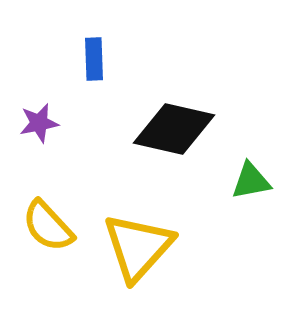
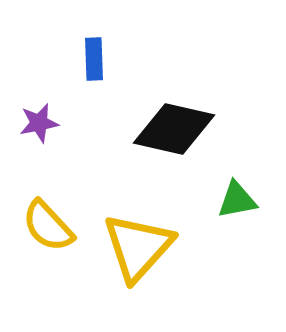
green triangle: moved 14 px left, 19 px down
